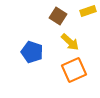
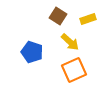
yellow rectangle: moved 8 px down
